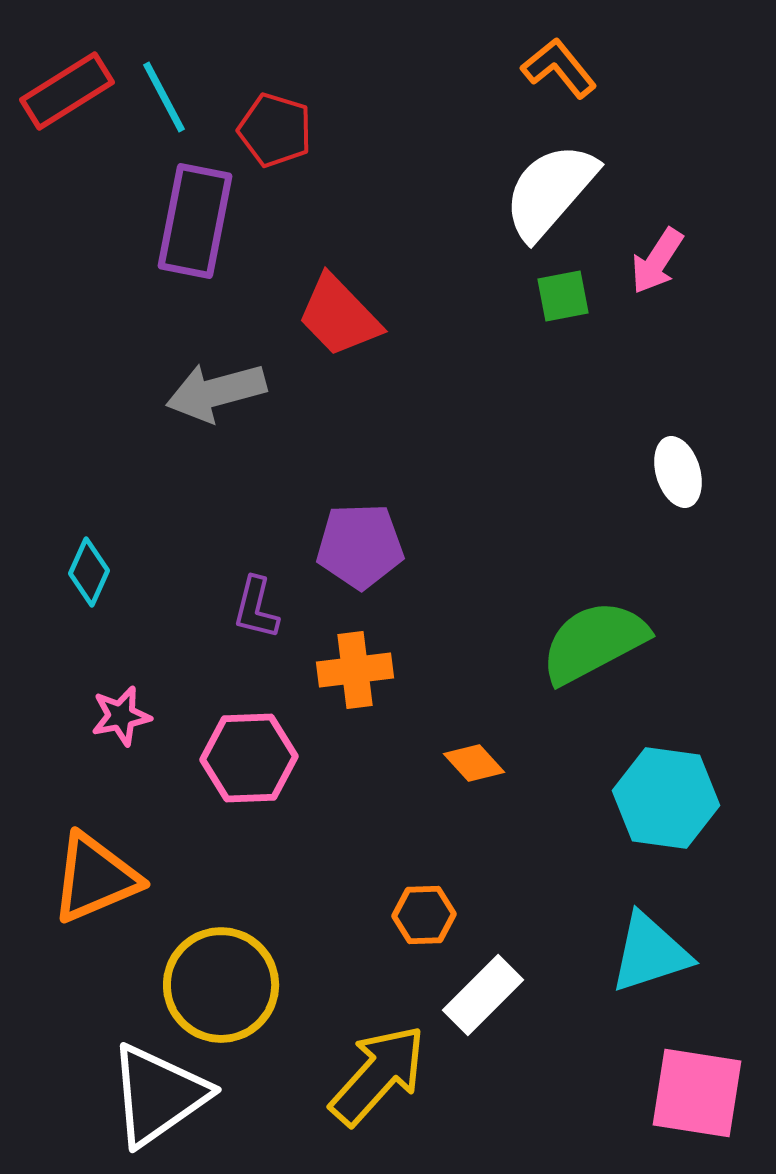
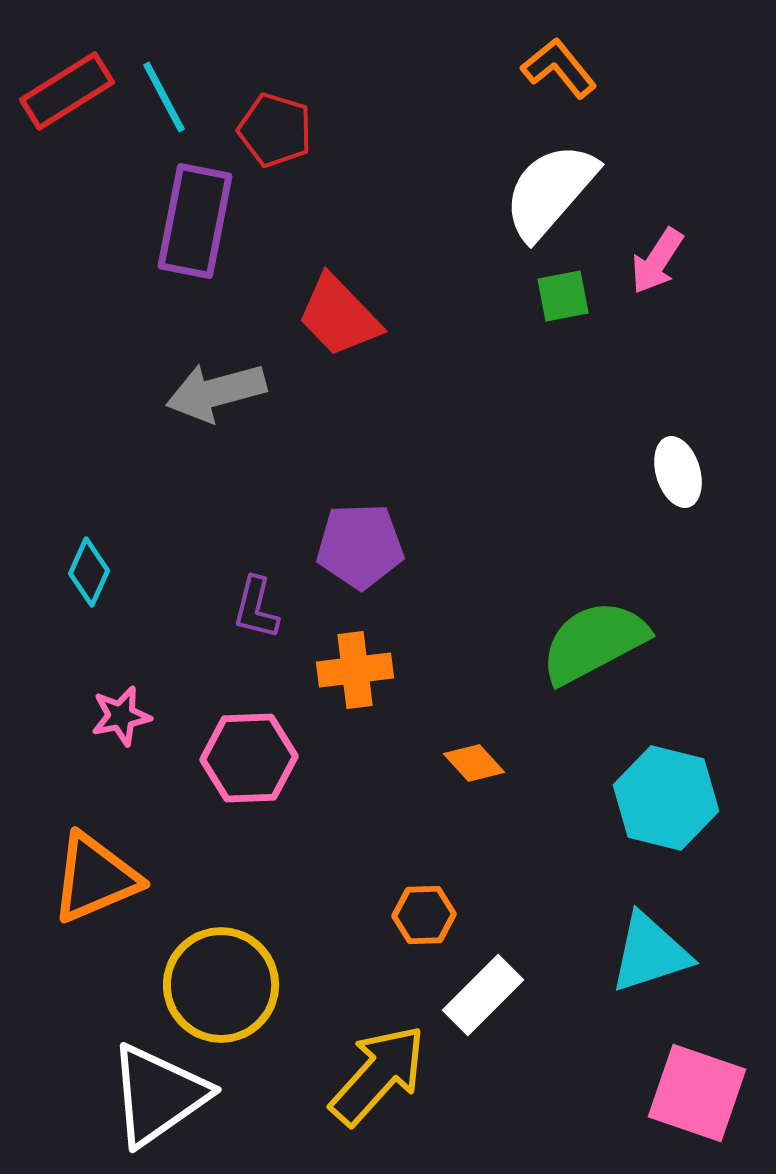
cyan hexagon: rotated 6 degrees clockwise
pink square: rotated 10 degrees clockwise
